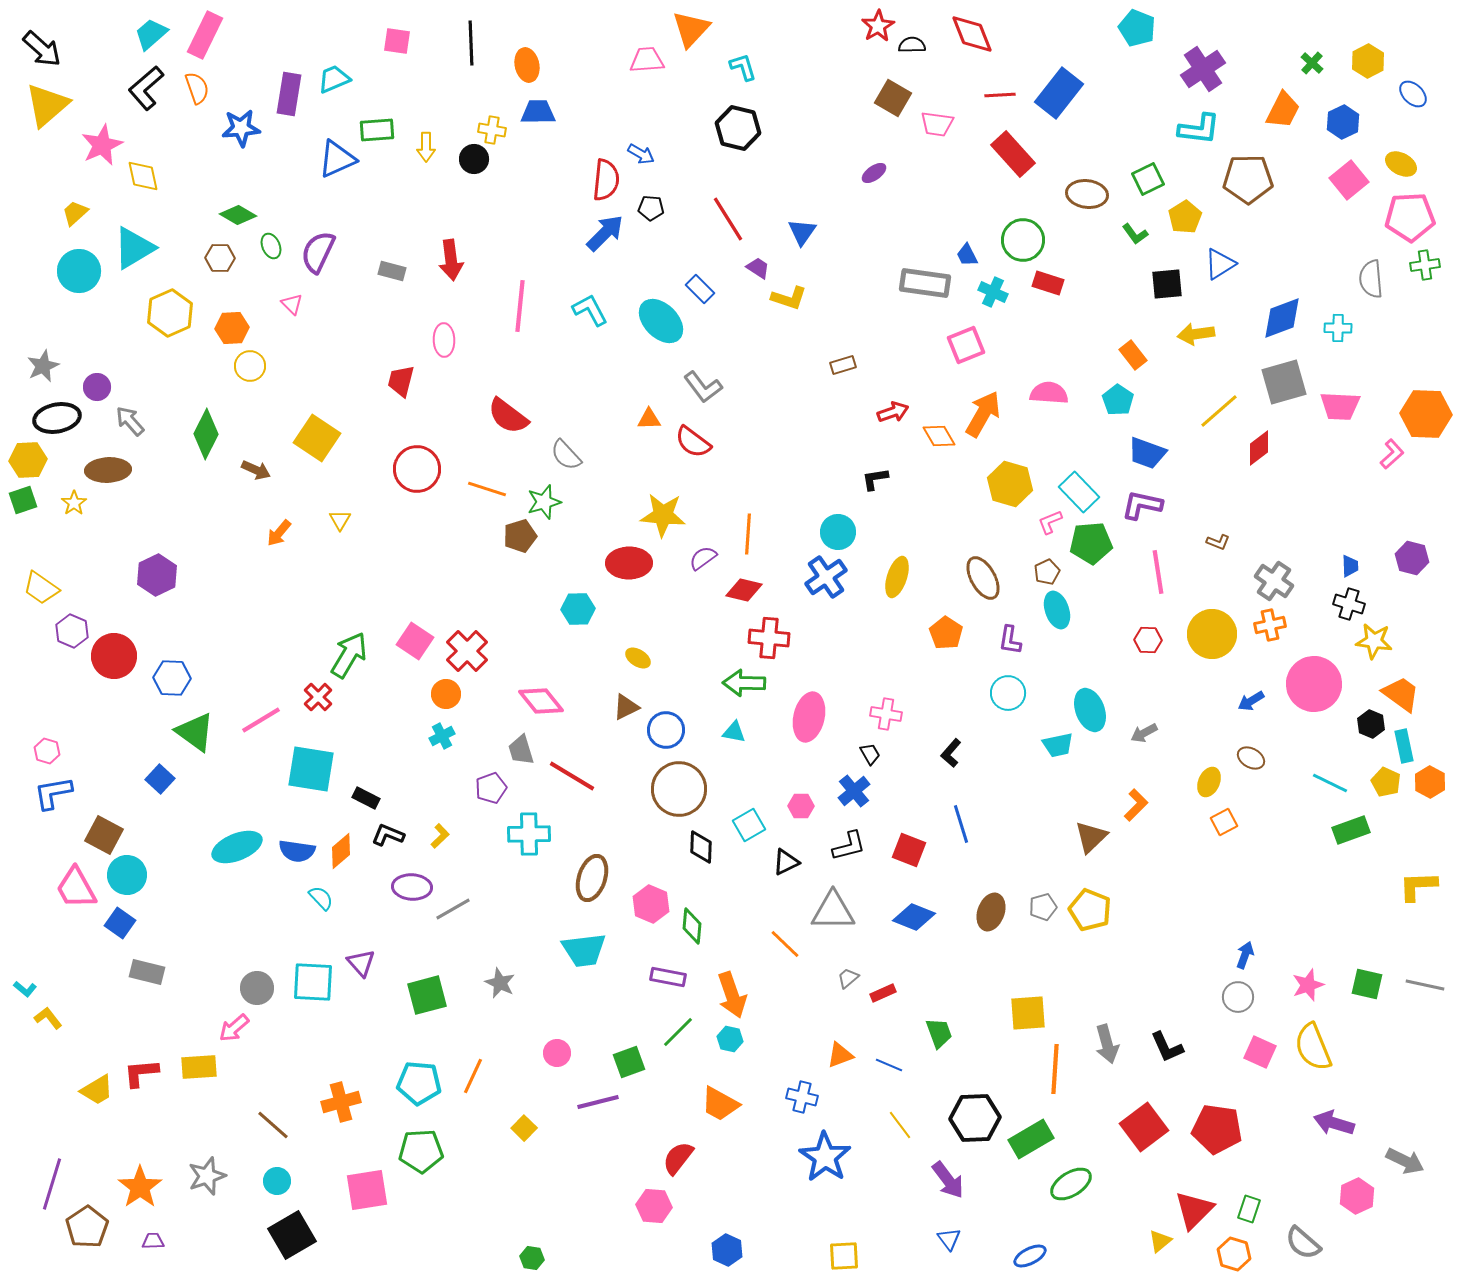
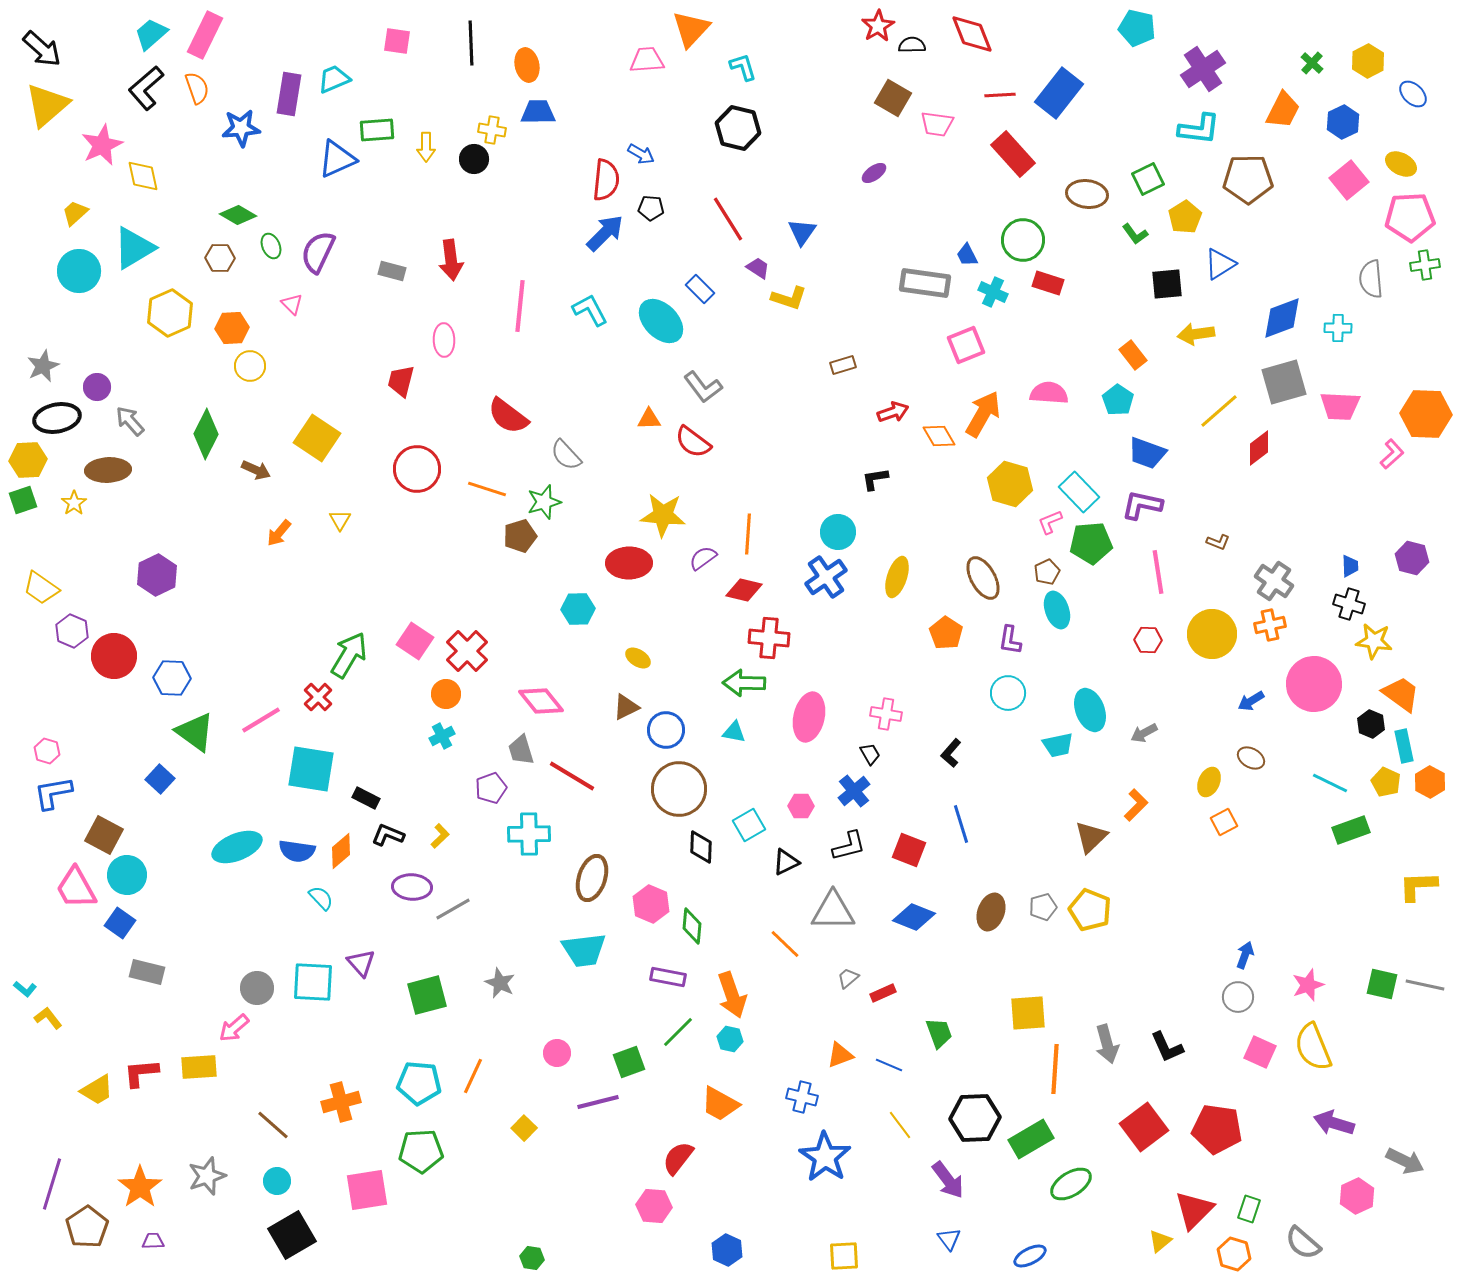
cyan pentagon at (1137, 28): rotated 9 degrees counterclockwise
green square at (1367, 984): moved 15 px right
